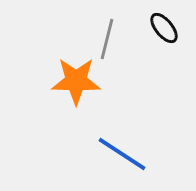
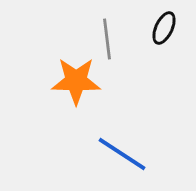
black ellipse: rotated 64 degrees clockwise
gray line: rotated 21 degrees counterclockwise
